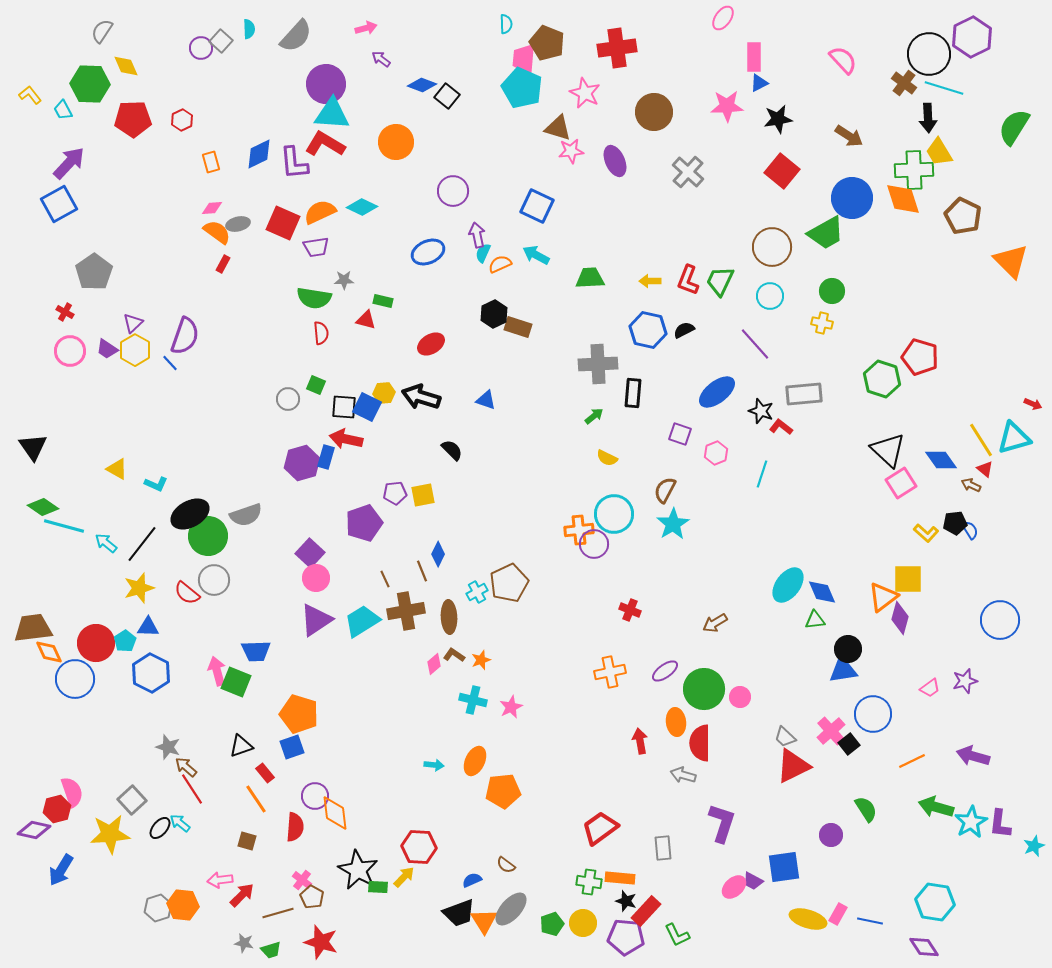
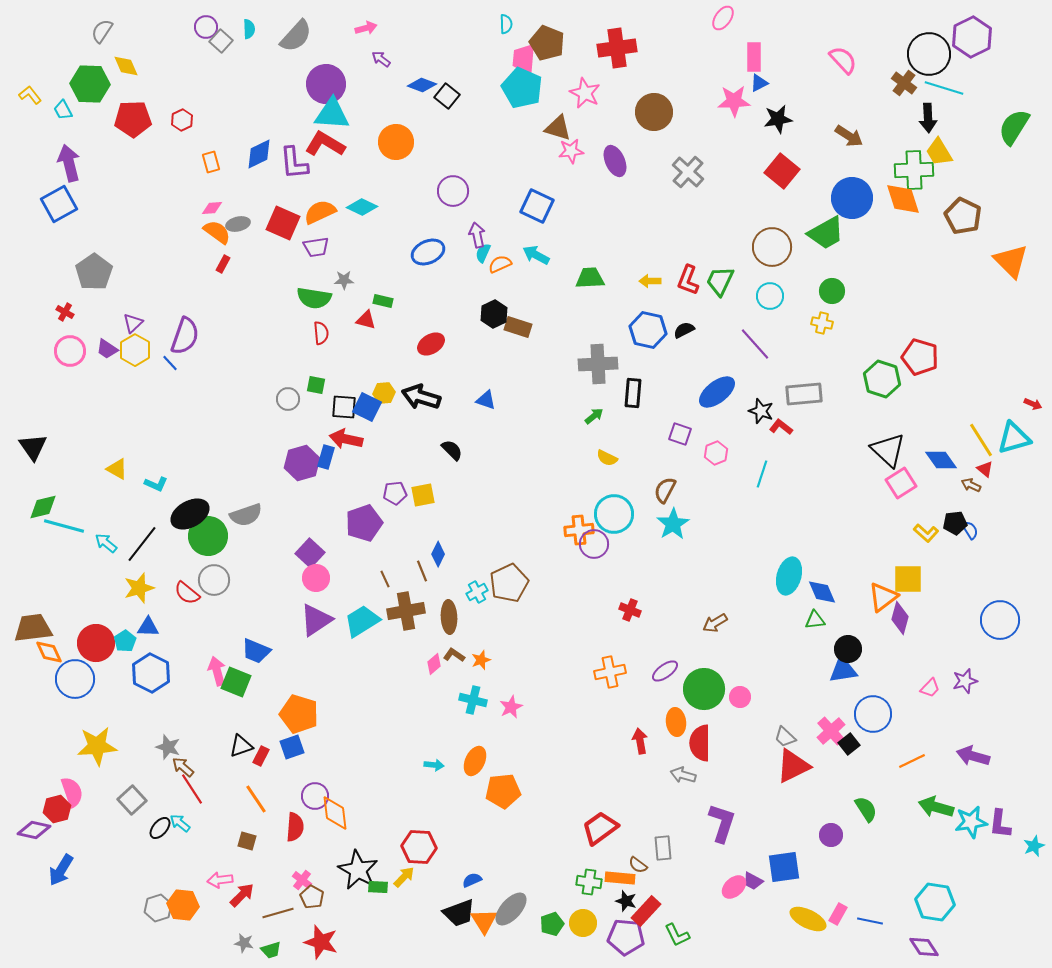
purple circle at (201, 48): moved 5 px right, 21 px up
pink star at (727, 106): moved 7 px right, 5 px up
purple arrow at (69, 163): rotated 57 degrees counterclockwise
green square at (316, 385): rotated 12 degrees counterclockwise
green diamond at (43, 507): rotated 48 degrees counterclockwise
cyan ellipse at (788, 585): moved 1 px right, 9 px up; rotated 21 degrees counterclockwise
blue trapezoid at (256, 651): rotated 24 degrees clockwise
pink trapezoid at (930, 688): rotated 10 degrees counterclockwise
brown arrow at (186, 767): moved 3 px left
red rectangle at (265, 773): moved 4 px left, 17 px up; rotated 66 degrees clockwise
cyan star at (971, 822): rotated 20 degrees clockwise
yellow star at (110, 834): moved 13 px left, 88 px up
brown semicircle at (506, 865): moved 132 px right
yellow ellipse at (808, 919): rotated 9 degrees clockwise
